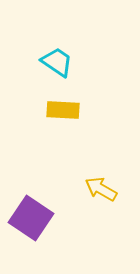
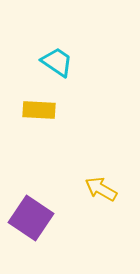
yellow rectangle: moved 24 px left
